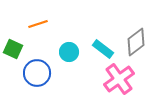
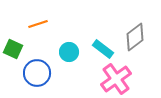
gray diamond: moved 1 px left, 5 px up
pink cross: moved 3 px left
